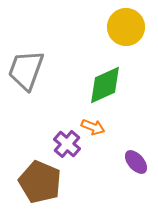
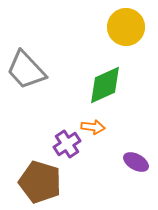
gray trapezoid: rotated 63 degrees counterclockwise
orange arrow: rotated 15 degrees counterclockwise
purple cross: rotated 16 degrees clockwise
purple ellipse: rotated 20 degrees counterclockwise
brown pentagon: rotated 6 degrees counterclockwise
